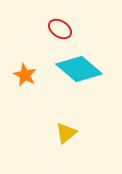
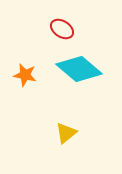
red ellipse: moved 2 px right
orange star: rotated 15 degrees counterclockwise
